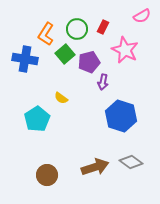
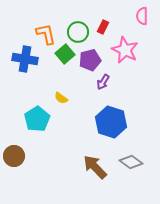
pink semicircle: rotated 120 degrees clockwise
green circle: moved 1 px right, 3 px down
orange L-shape: rotated 135 degrees clockwise
purple pentagon: moved 1 px right, 2 px up
purple arrow: rotated 21 degrees clockwise
blue hexagon: moved 10 px left, 6 px down
brown arrow: rotated 116 degrees counterclockwise
brown circle: moved 33 px left, 19 px up
